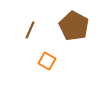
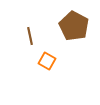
brown line: moved 6 px down; rotated 36 degrees counterclockwise
